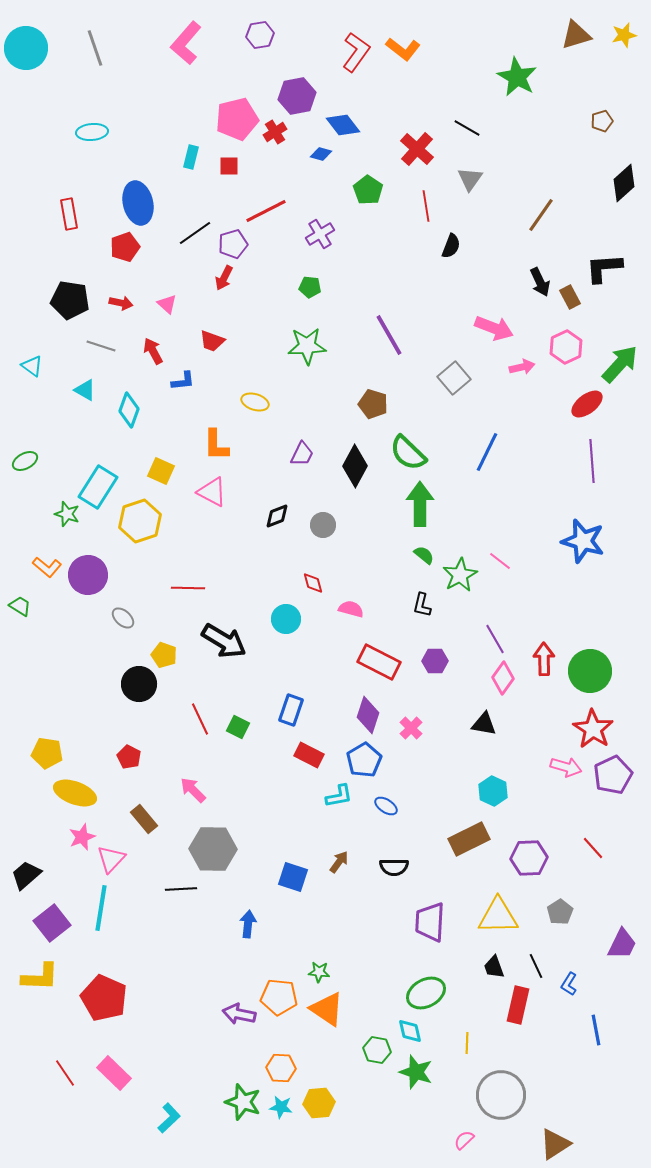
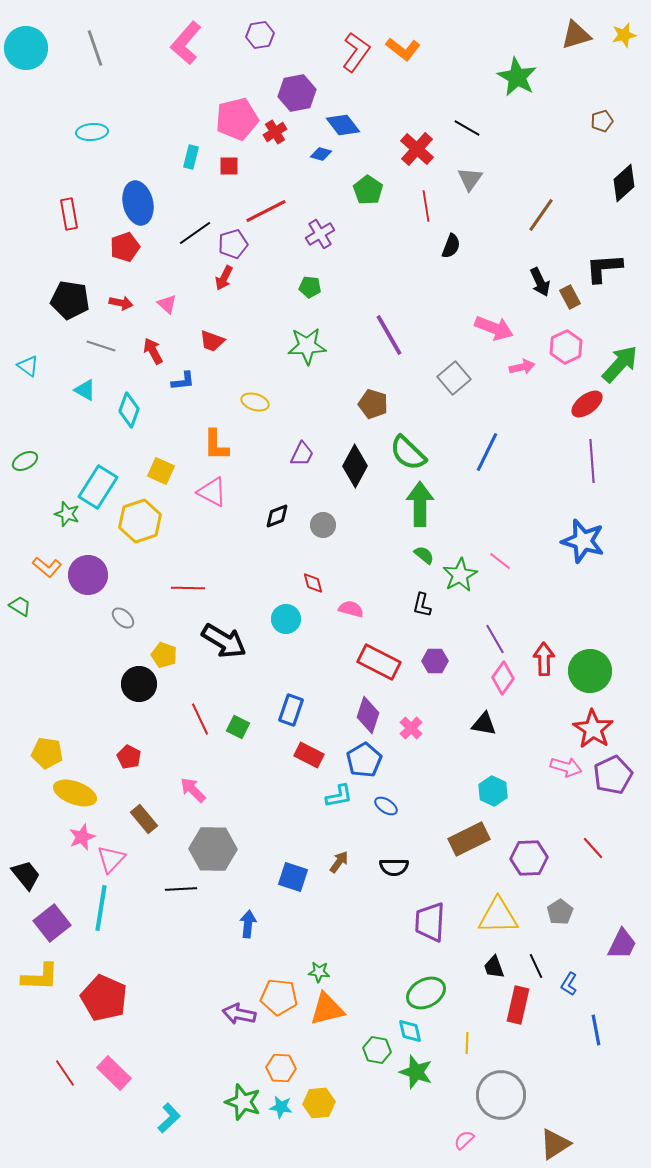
purple hexagon at (297, 96): moved 3 px up
cyan triangle at (32, 366): moved 4 px left
black trapezoid at (26, 875): rotated 92 degrees clockwise
orange triangle at (327, 1009): rotated 48 degrees counterclockwise
